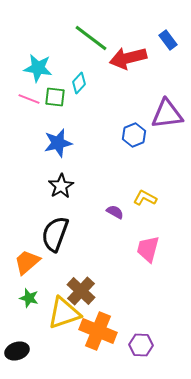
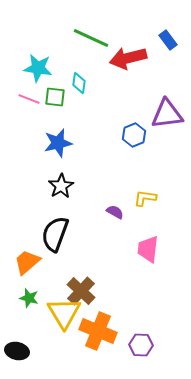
green line: rotated 12 degrees counterclockwise
cyan diamond: rotated 35 degrees counterclockwise
yellow L-shape: rotated 20 degrees counterclockwise
pink trapezoid: rotated 8 degrees counterclockwise
yellow triangle: rotated 42 degrees counterclockwise
black ellipse: rotated 30 degrees clockwise
